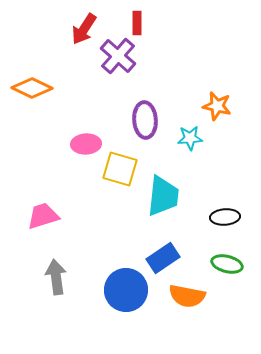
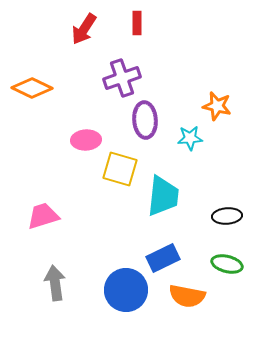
purple cross: moved 4 px right, 22 px down; rotated 30 degrees clockwise
pink ellipse: moved 4 px up
black ellipse: moved 2 px right, 1 px up
blue rectangle: rotated 8 degrees clockwise
gray arrow: moved 1 px left, 6 px down
